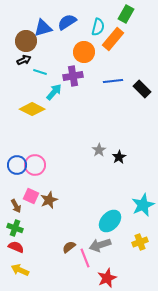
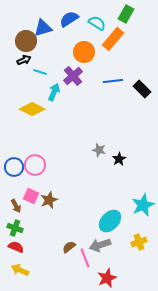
blue semicircle: moved 2 px right, 3 px up
cyan semicircle: moved 1 px left, 4 px up; rotated 72 degrees counterclockwise
purple cross: rotated 30 degrees counterclockwise
cyan arrow: rotated 18 degrees counterclockwise
gray star: rotated 24 degrees counterclockwise
black star: moved 2 px down
blue circle: moved 3 px left, 2 px down
yellow cross: moved 1 px left
